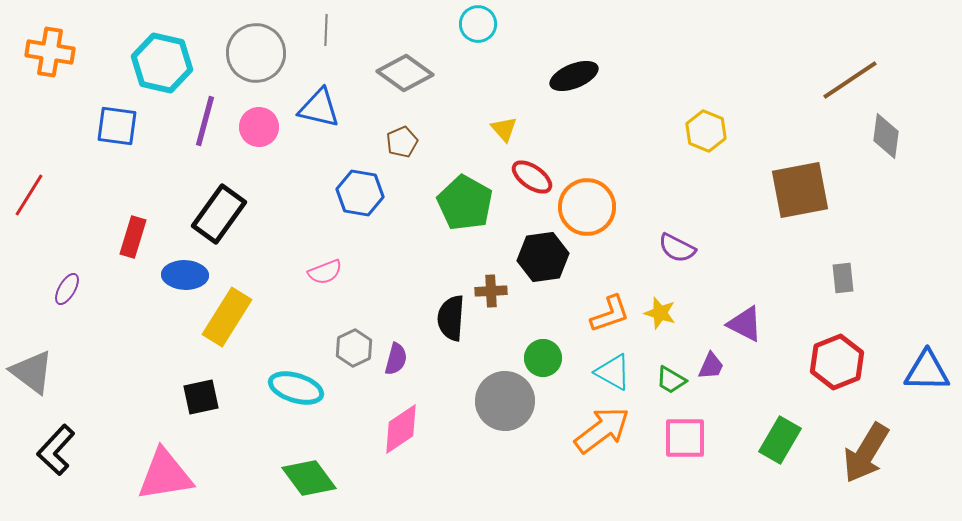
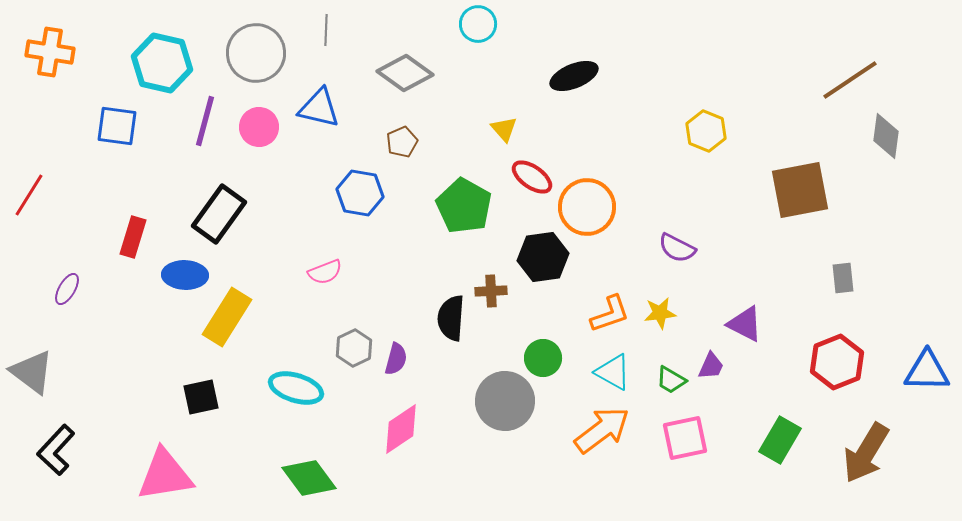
green pentagon at (465, 203): moved 1 px left, 3 px down
yellow star at (660, 313): rotated 24 degrees counterclockwise
pink square at (685, 438): rotated 12 degrees counterclockwise
